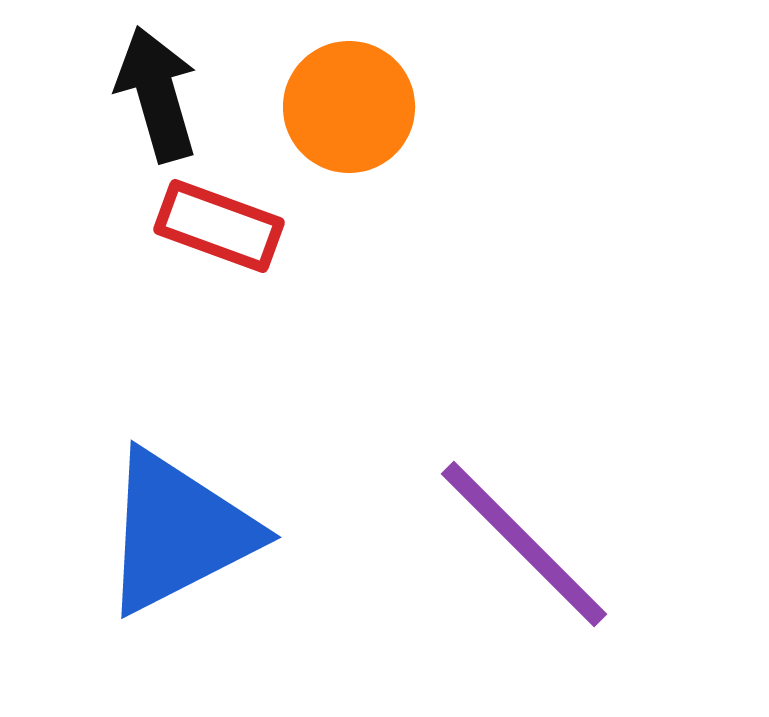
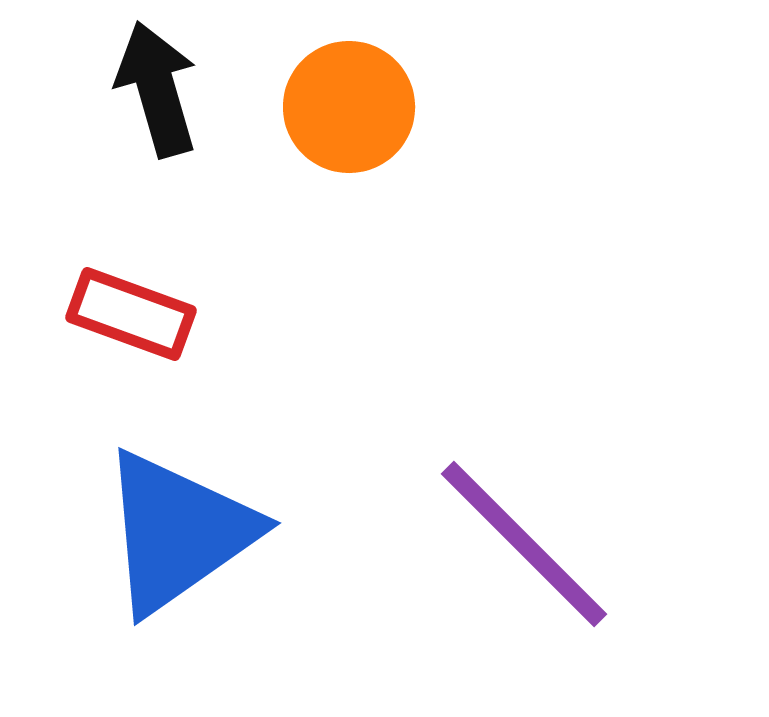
black arrow: moved 5 px up
red rectangle: moved 88 px left, 88 px down
blue triangle: rotated 8 degrees counterclockwise
